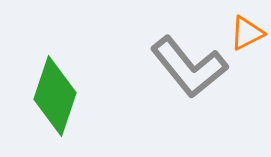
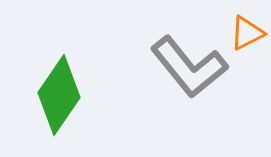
green diamond: moved 4 px right, 1 px up; rotated 16 degrees clockwise
